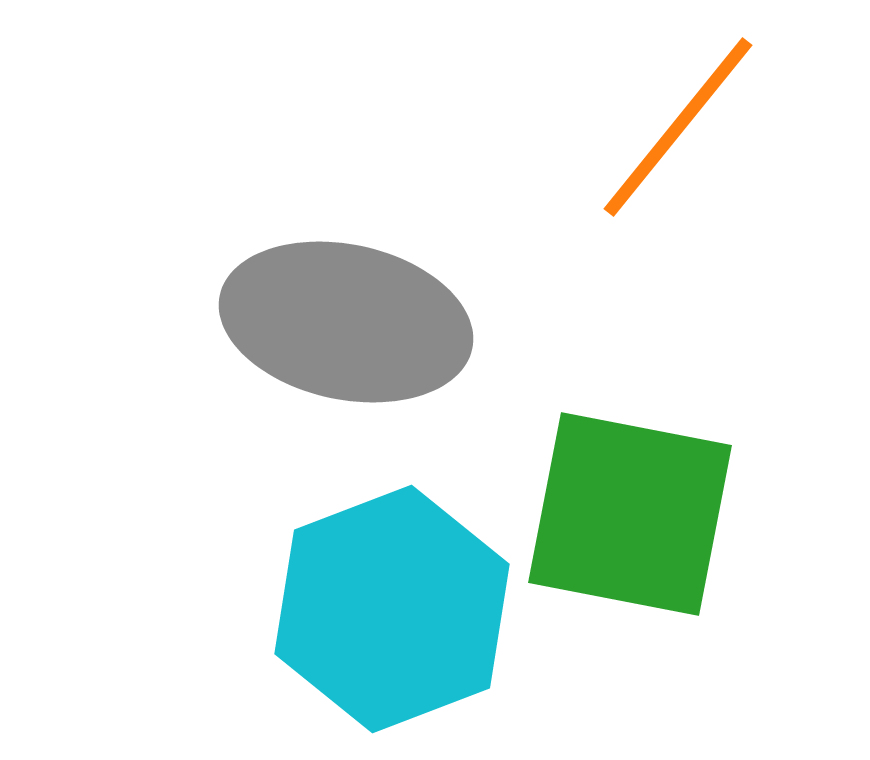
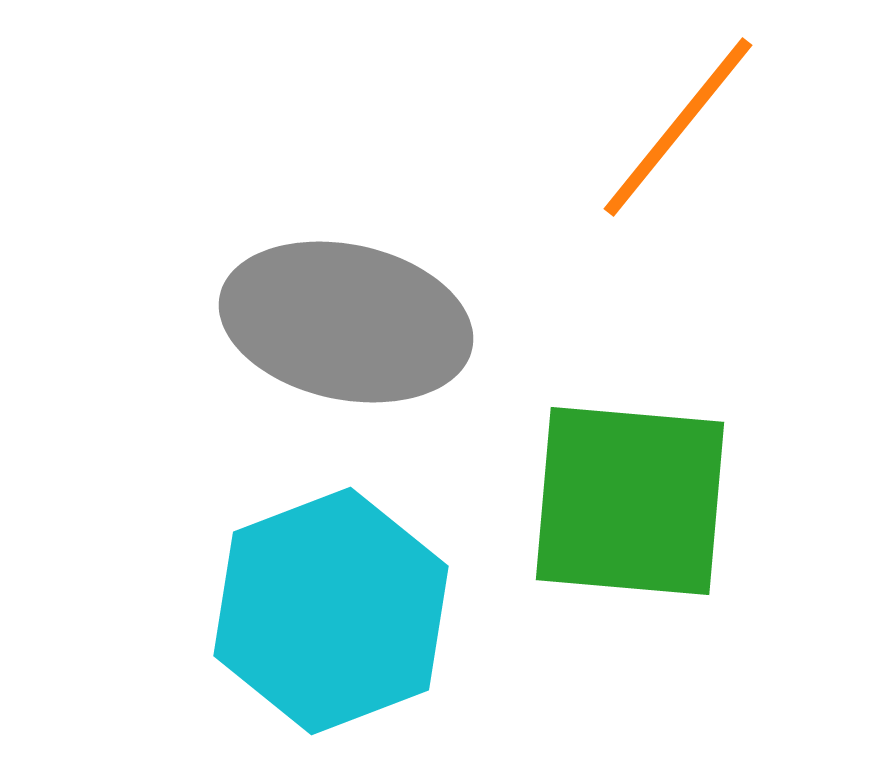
green square: moved 13 px up; rotated 6 degrees counterclockwise
cyan hexagon: moved 61 px left, 2 px down
